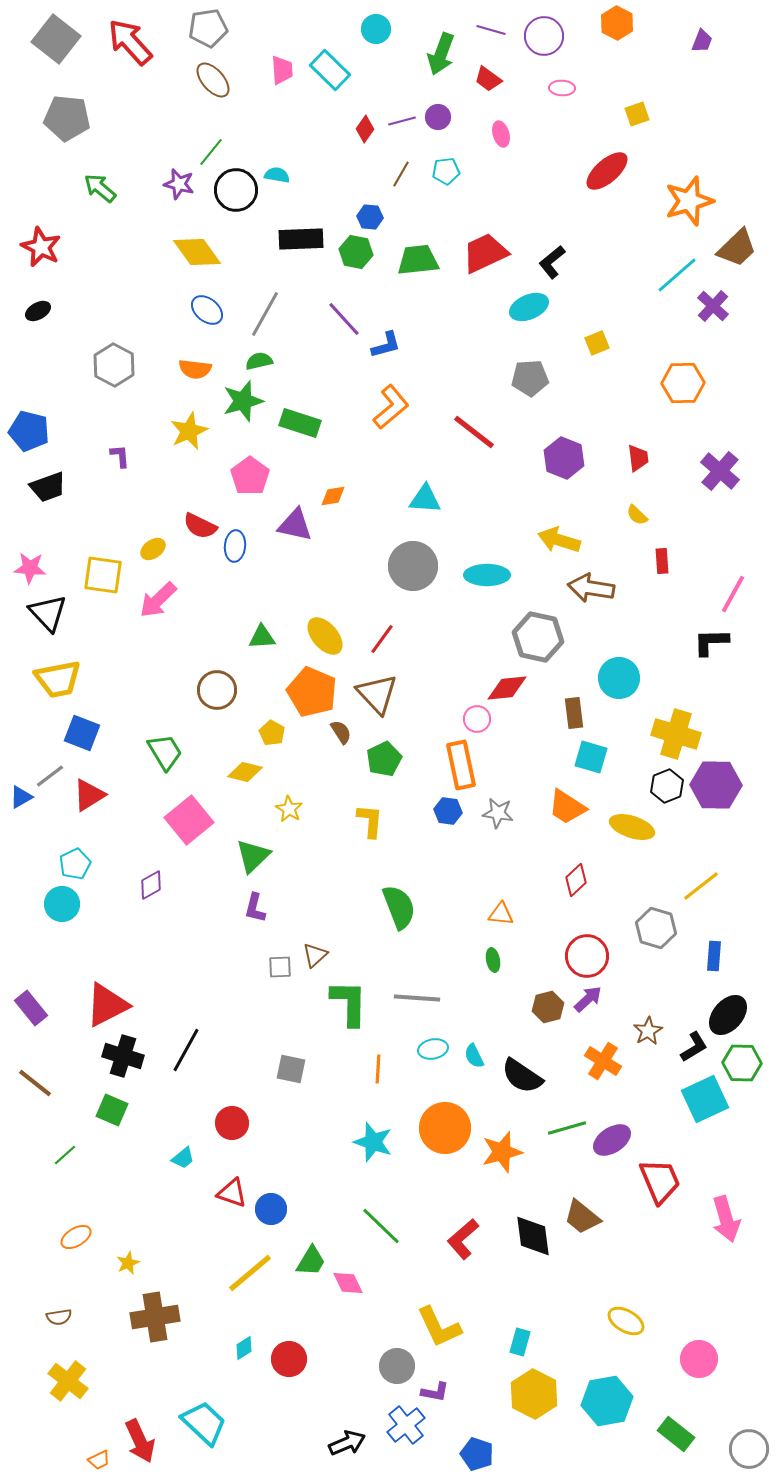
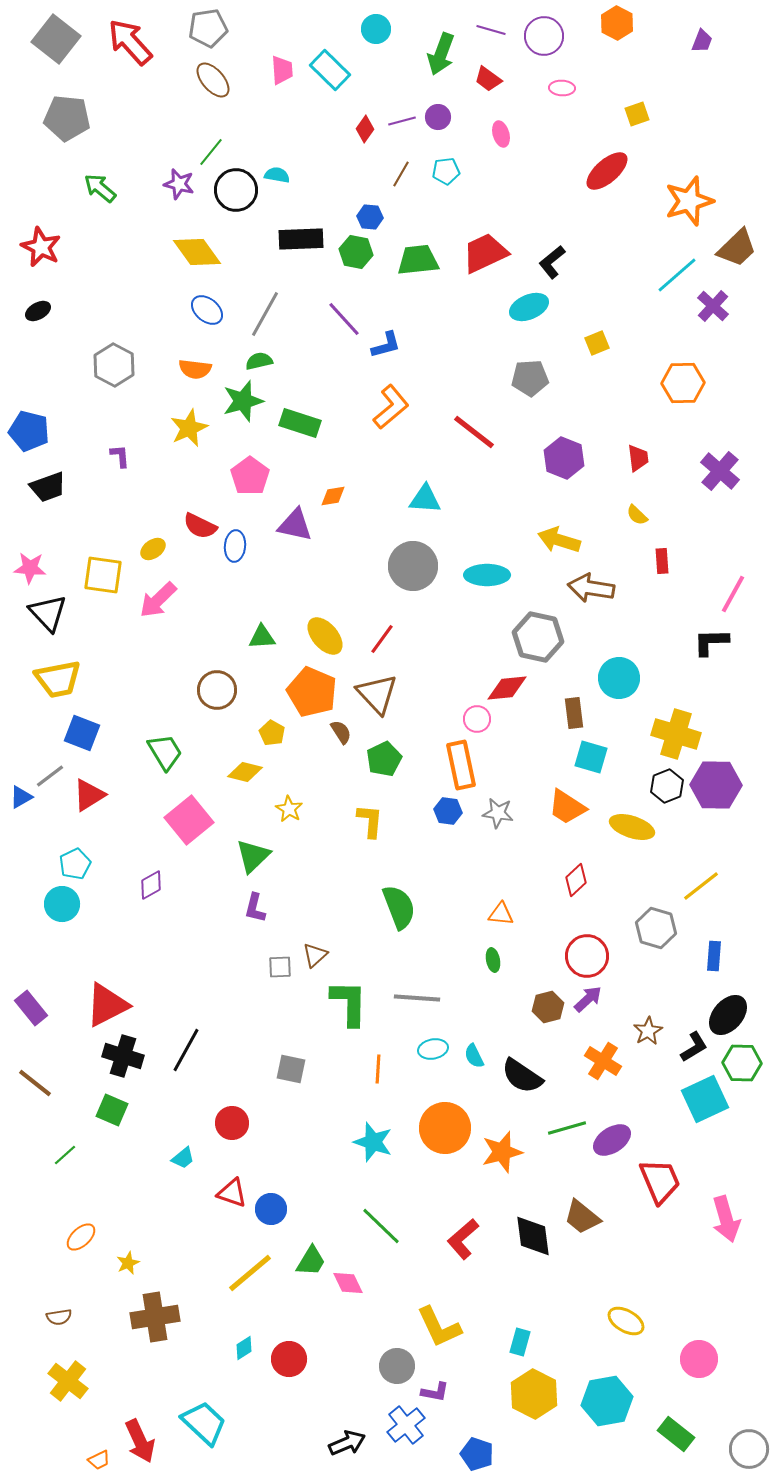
yellow star at (189, 431): moved 3 px up
orange ellipse at (76, 1237): moved 5 px right; rotated 12 degrees counterclockwise
